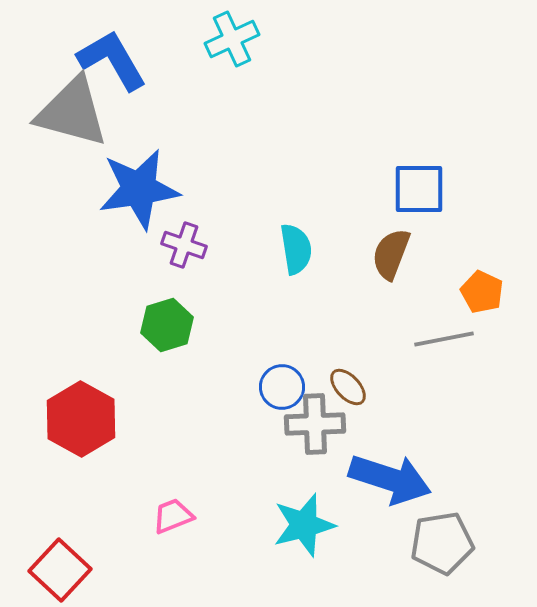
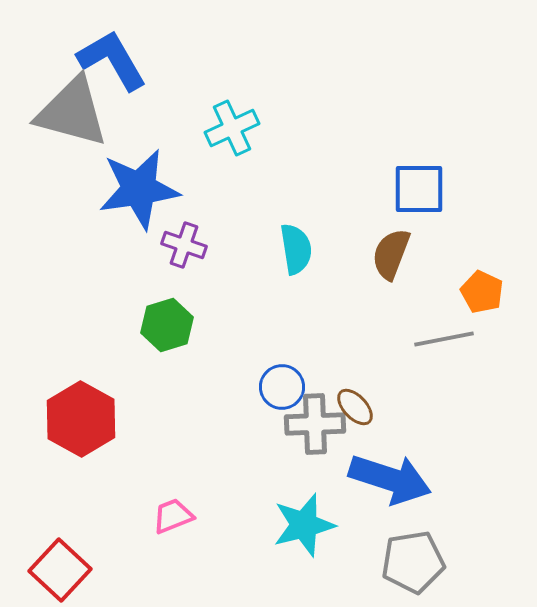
cyan cross: moved 89 px down
brown ellipse: moved 7 px right, 20 px down
gray pentagon: moved 29 px left, 19 px down
